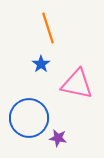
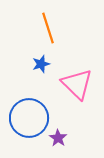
blue star: rotated 18 degrees clockwise
pink triangle: rotated 32 degrees clockwise
purple star: rotated 24 degrees clockwise
